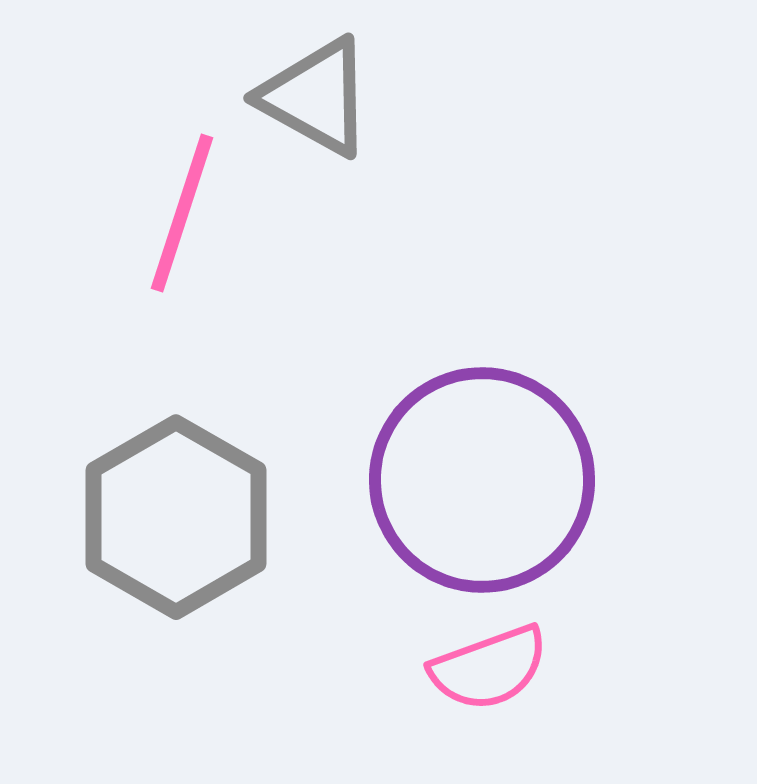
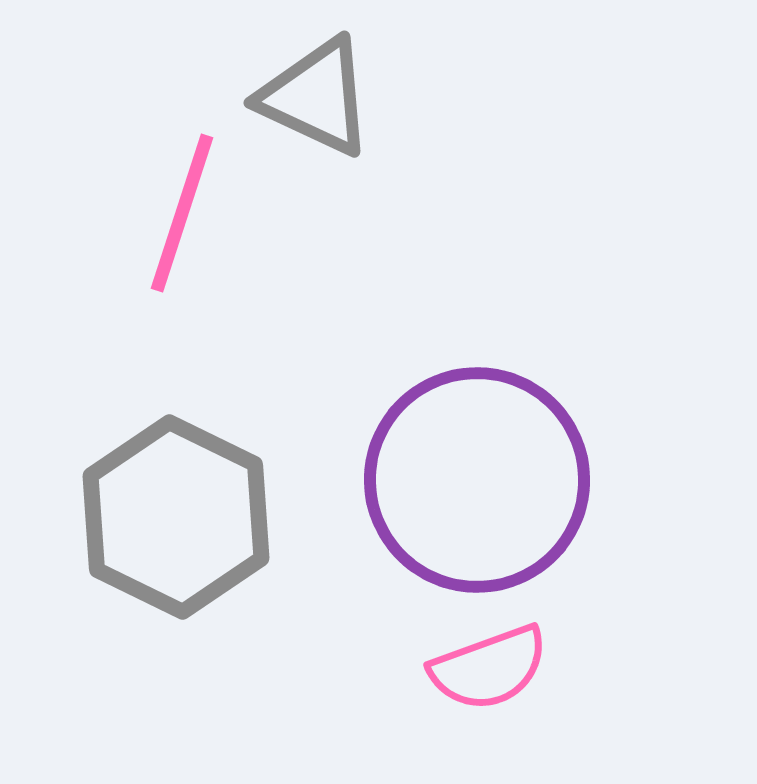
gray triangle: rotated 4 degrees counterclockwise
purple circle: moved 5 px left
gray hexagon: rotated 4 degrees counterclockwise
